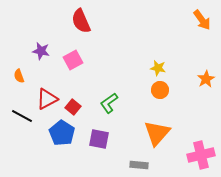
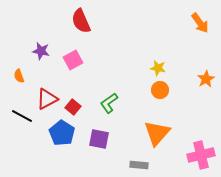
orange arrow: moved 2 px left, 3 px down
